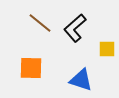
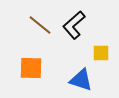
brown line: moved 2 px down
black L-shape: moved 1 px left, 3 px up
yellow square: moved 6 px left, 4 px down
